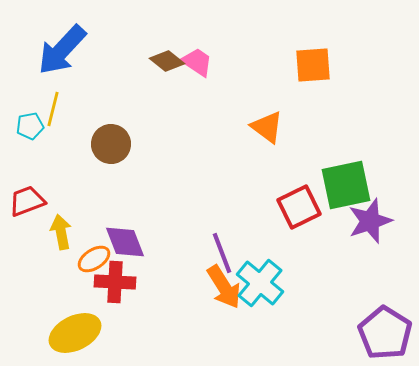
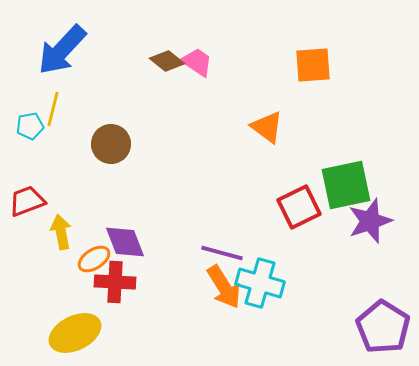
purple line: rotated 54 degrees counterclockwise
cyan cross: rotated 24 degrees counterclockwise
purple pentagon: moved 2 px left, 6 px up
